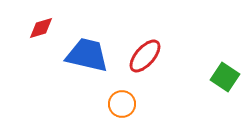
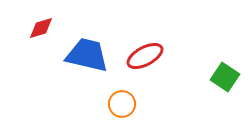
red ellipse: rotated 21 degrees clockwise
